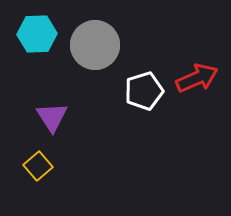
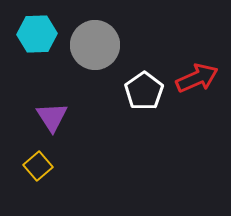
white pentagon: rotated 18 degrees counterclockwise
